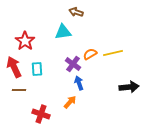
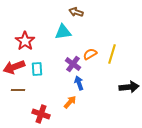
yellow line: moved 1 px left, 1 px down; rotated 60 degrees counterclockwise
red arrow: rotated 85 degrees counterclockwise
brown line: moved 1 px left
